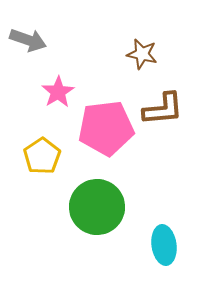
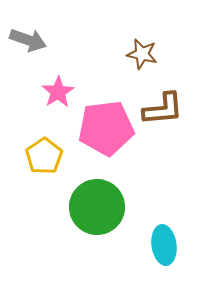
yellow pentagon: moved 2 px right
